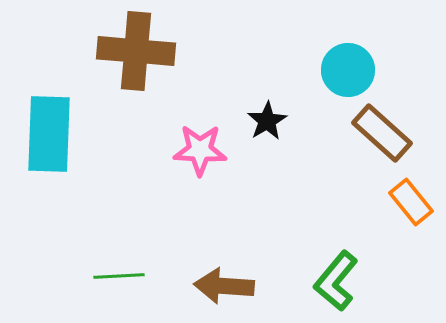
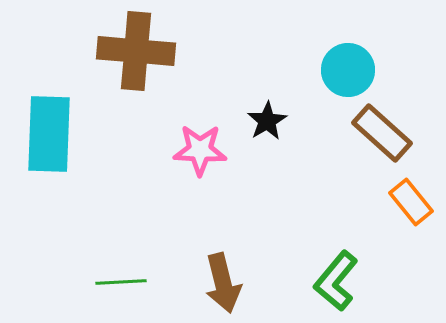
green line: moved 2 px right, 6 px down
brown arrow: moved 1 px left, 3 px up; rotated 108 degrees counterclockwise
